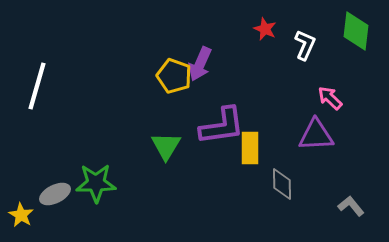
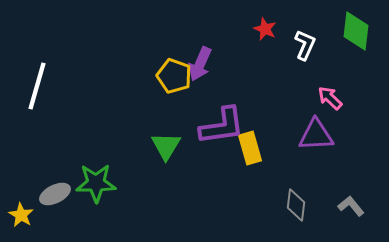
yellow rectangle: rotated 16 degrees counterclockwise
gray diamond: moved 14 px right, 21 px down; rotated 8 degrees clockwise
